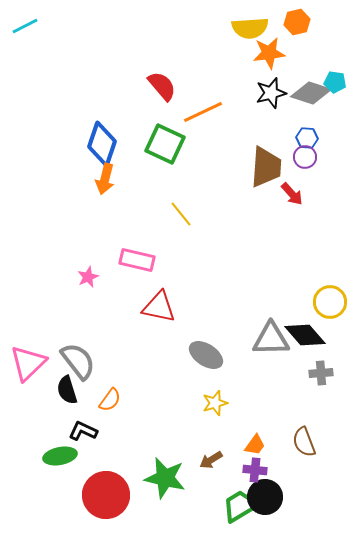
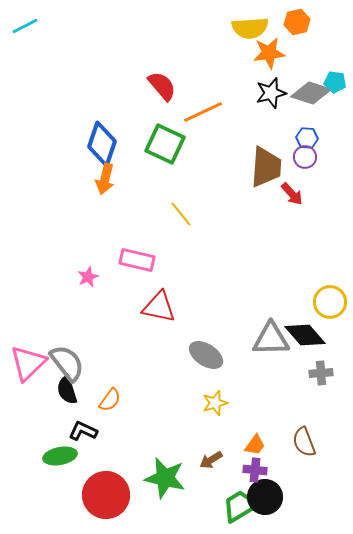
gray semicircle: moved 11 px left, 2 px down
